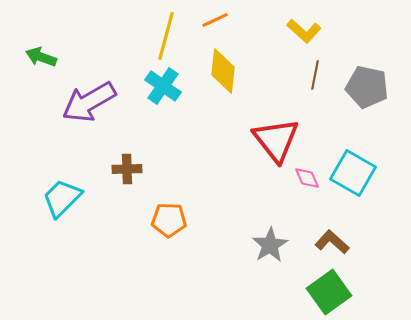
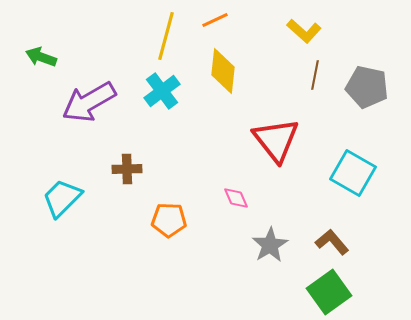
cyan cross: moved 1 px left, 5 px down; rotated 18 degrees clockwise
pink diamond: moved 71 px left, 20 px down
brown L-shape: rotated 8 degrees clockwise
